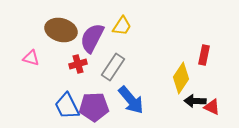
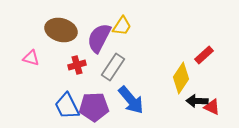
purple semicircle: moved 7 px right
red rectangle: rotated 36 degrees clockwise
red cross: moved 1 px left, 1 px down
black arrow: moved 2 px right
